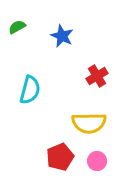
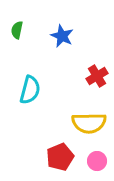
green semicircle: moved 3 px down; rotated 48 degrees counterclockwise
